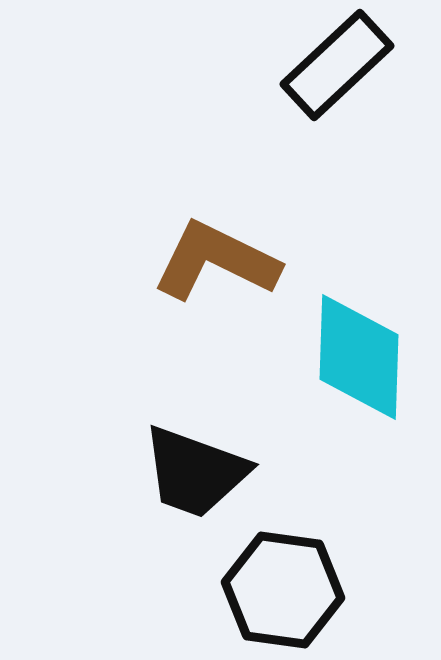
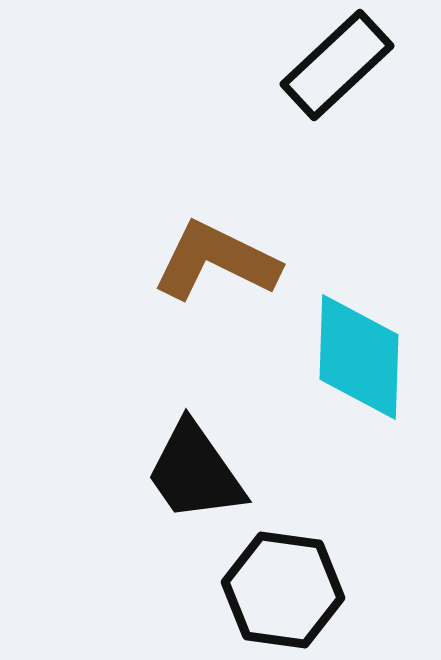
black trapezoid: rotated 35 degrees clockwise
